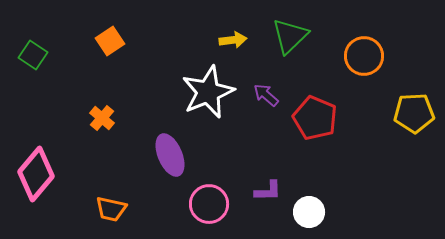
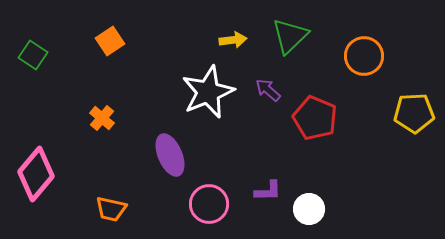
purple arrow: moved 2 px right, 5 px up
white circle: moved 3 px up
